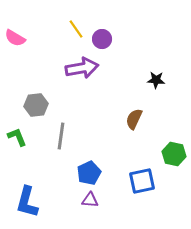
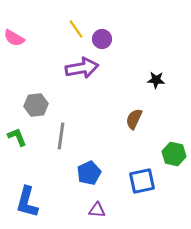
pink semicircle: moved 1 px left
purple triangle: moved 7 px right, 10 px down
